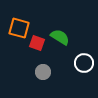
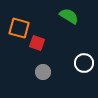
green semicircle: moved 9 px right, 21 px up
